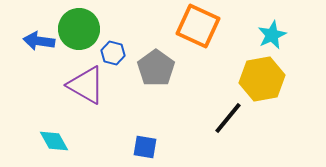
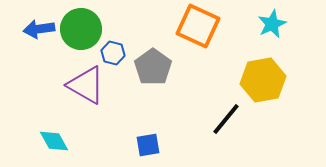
green circle: moved 2 px right
cyan star: moved 11 px up
blue arrow: moved 12 px up; rotated 16 degrees counterclockwise
gray pentagon: moved 3 px left, 1 px up
yellow hexagon: moved 1 px right, 1 px down
black line: moved 2 px left, 1 px down
blue square: moved 3 px right, 2 px up; rotated 20 degrees counterclockwise
